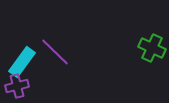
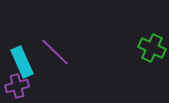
cyan rectangle: rotated 60 degrees counterclockwise
